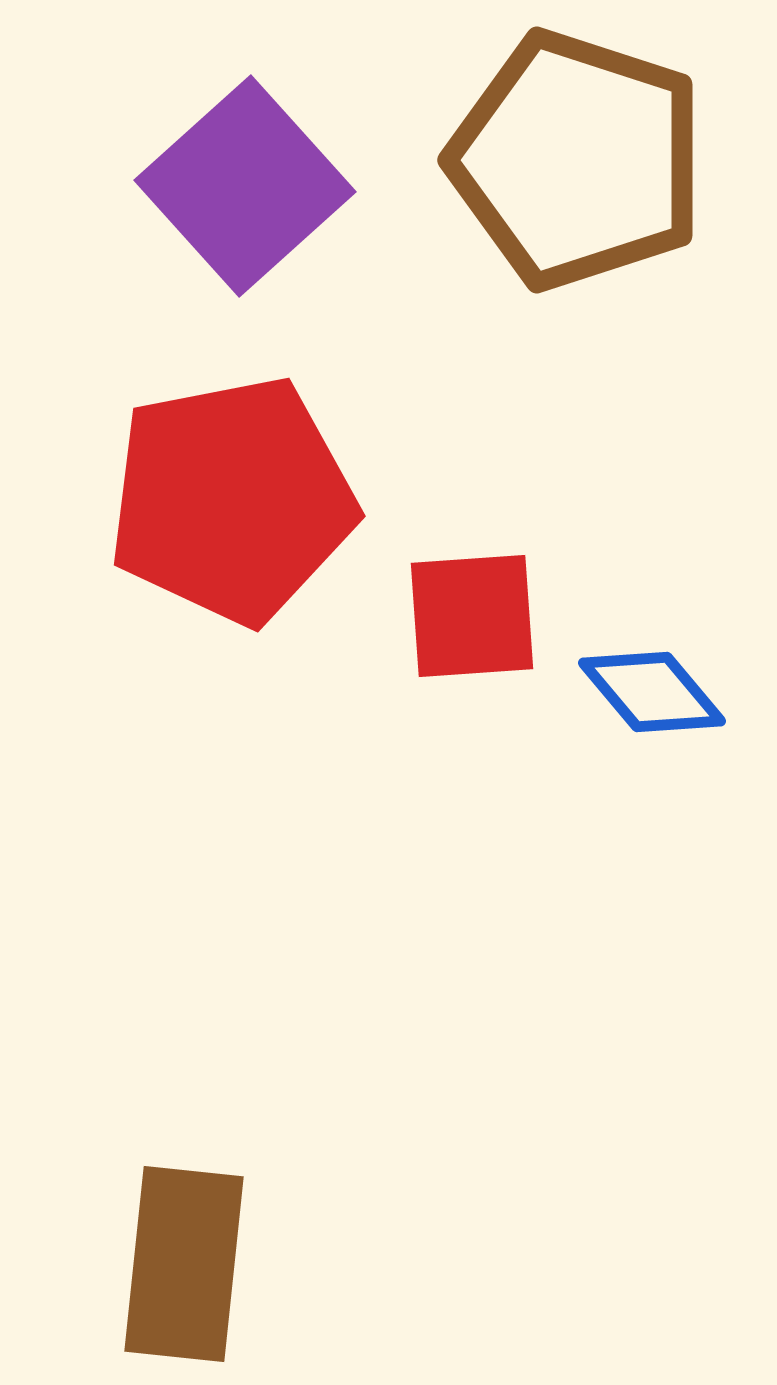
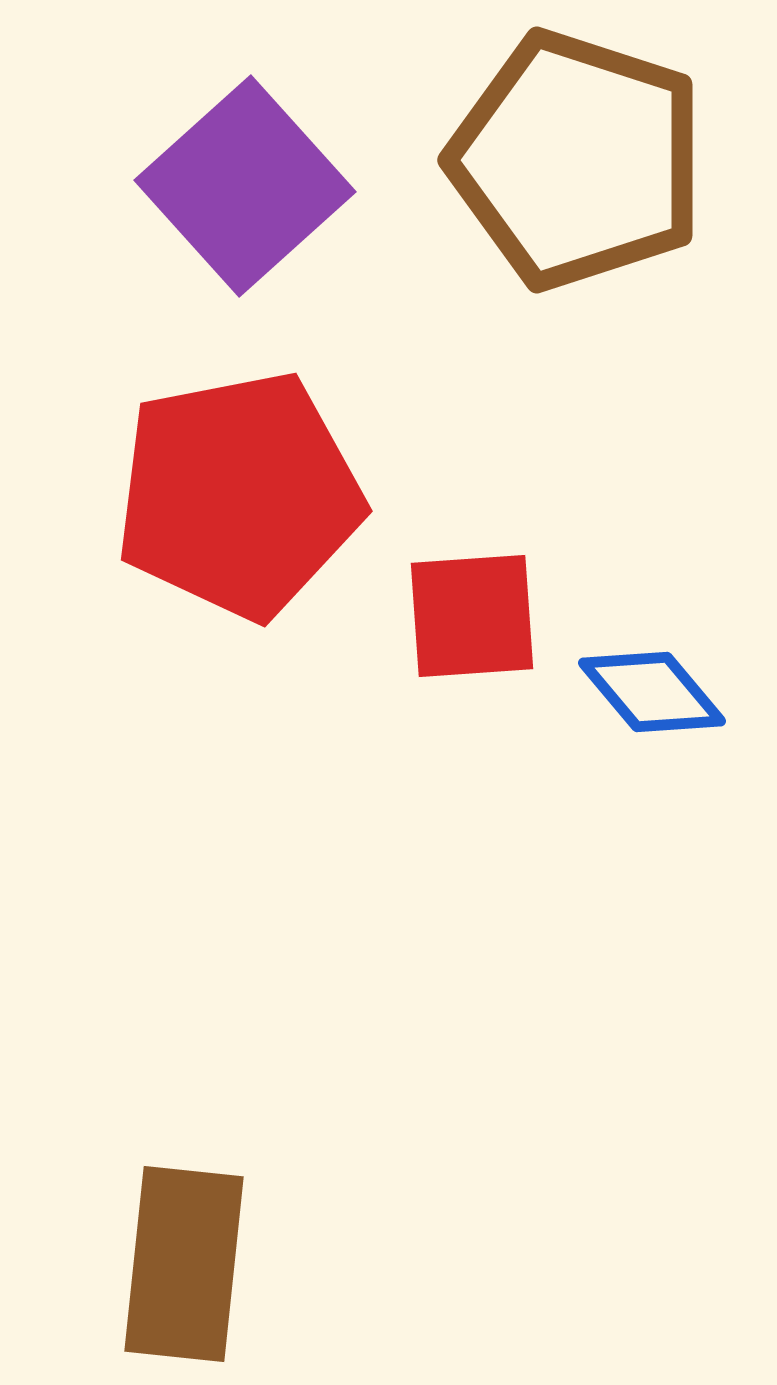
red pentagon: moved 7 px right, 5 px up
